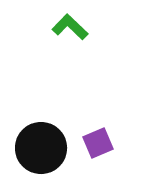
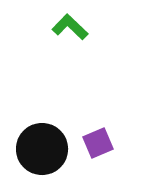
black circle: moved 1 px right, 1 px down
